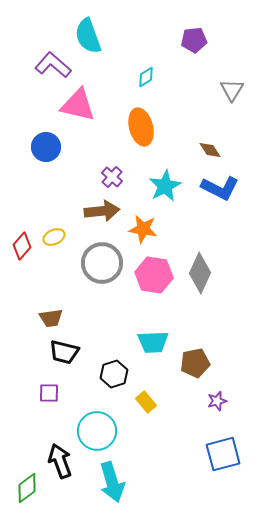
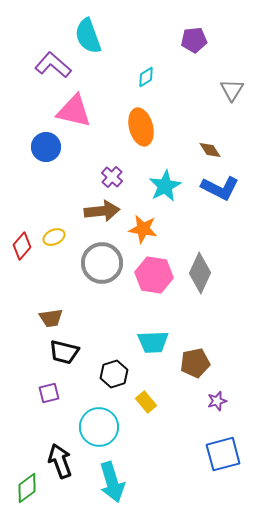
pink triangle: moved 4 px left, 6 px down
purple square: rotated 15 degrees counterclockwise
cyan circle: moved 2 px right, 4 px up
